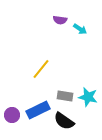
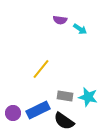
purple circle: moved 1 px right, 2 px up
